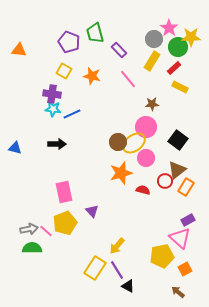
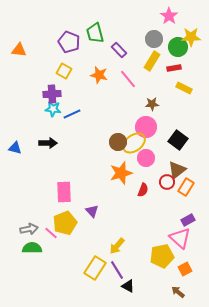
pink star at (169, 28): moved 12 px up
red rectangle at (174, 68): rotated 32 degrees clockwise
orange star at (92, 76): moved 7 px right, 1 px up
yellow rectangle at (180, 87): moved 4 px right, 1 px down
purple cross at (52, 94): rotated 12 degrees counterclockwise
black arrow at (57, 144): moved 9 px left, 1 px up
red circle at (165, 181): moved 2 px right, 1 px down
red semicircle at (143, 190): rotated 96 degrees clockwise
pink rectangle at (64, 192): rotated 10 degrees clockwise
pink line at (46, 231): moved 5 px right, 2 px down
